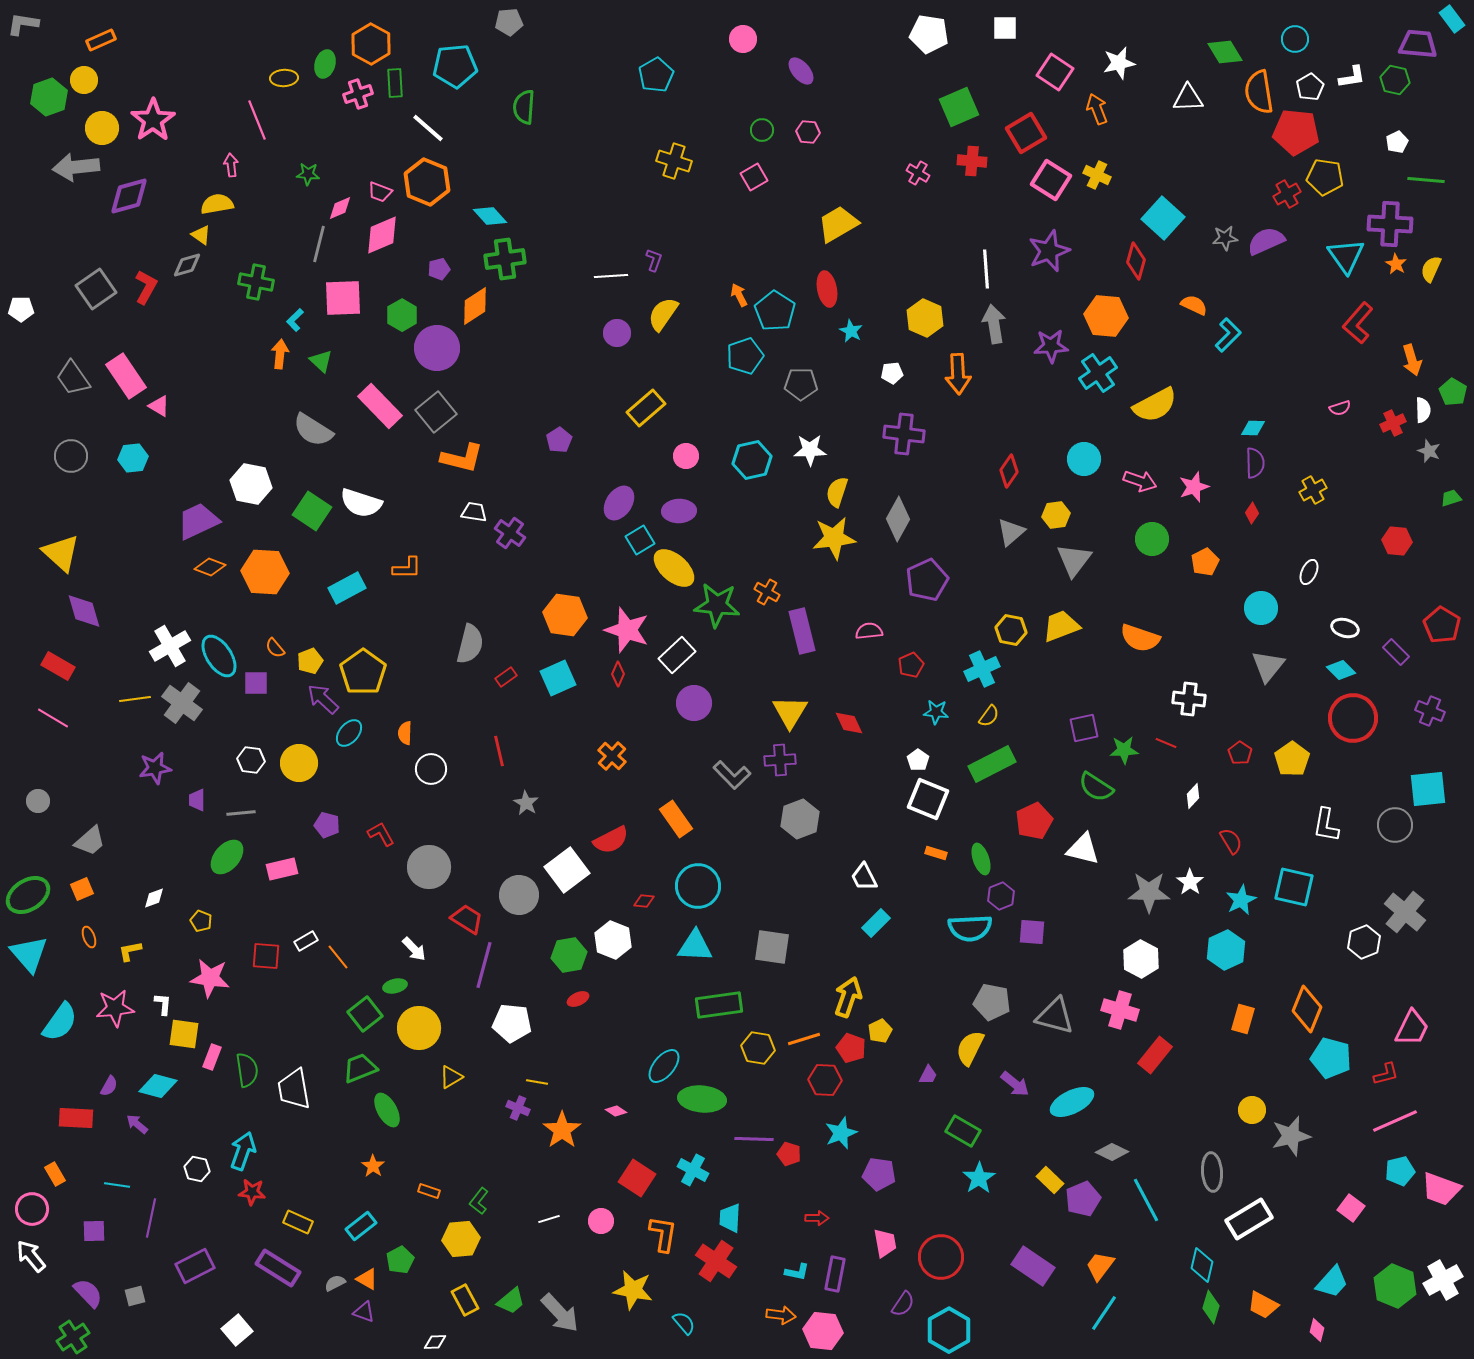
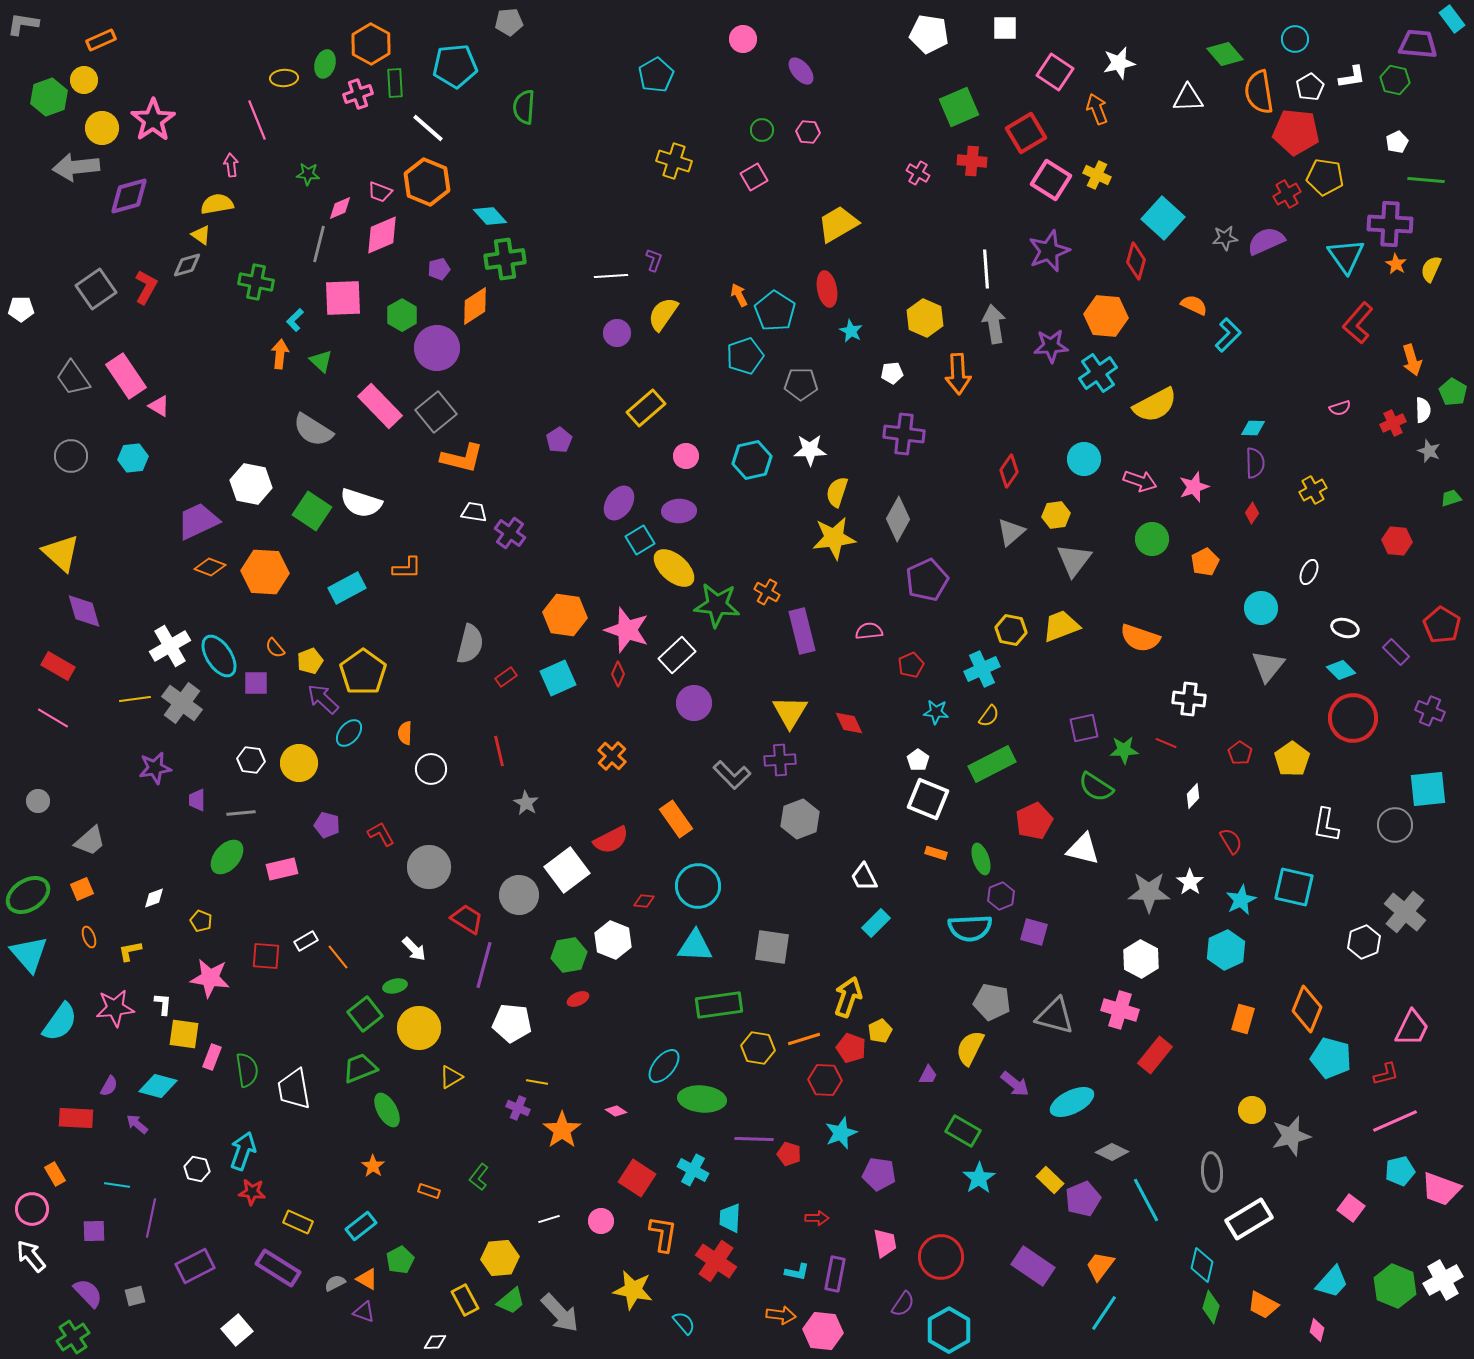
green diamond at (1225, 52): moved 2 px down; rotated 9 degrees counterclockwise
purple square at (1032, 932): moved 2 px right; rotated 12 degrees clockwise
green L-shape at (479, 1201): moved 24 px up
yellow hexagon at (461, 1239): moved 39 px right, 19 px down
